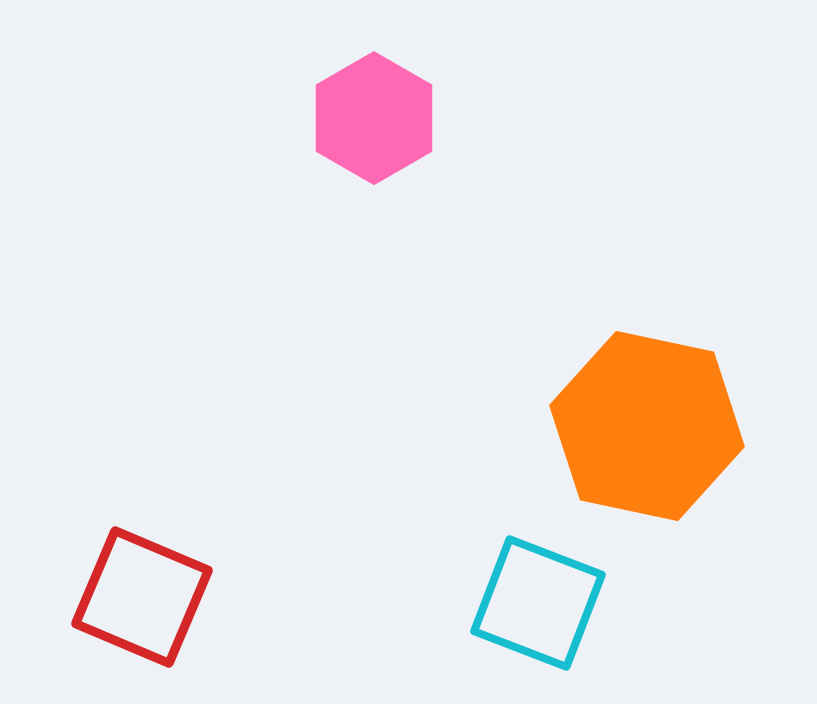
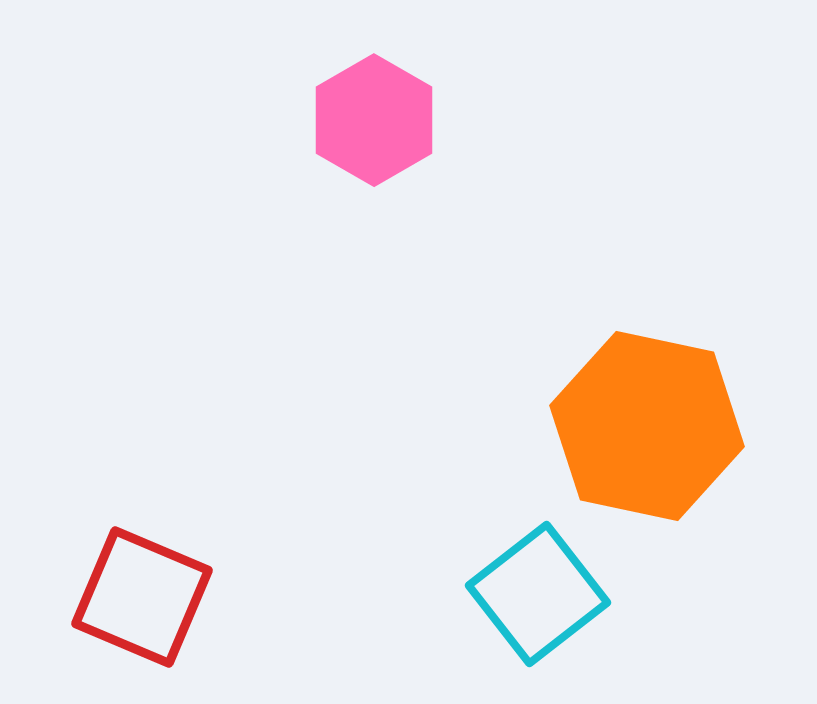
pink hexagon: moved 2 px down
cyan square: moved 9 px up; rotated 31 degrees clockwise
